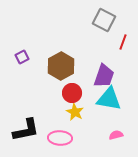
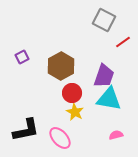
red line: rotated 35 degrees clockwise
pink ellipse: rotated 45 degrees clockwise
